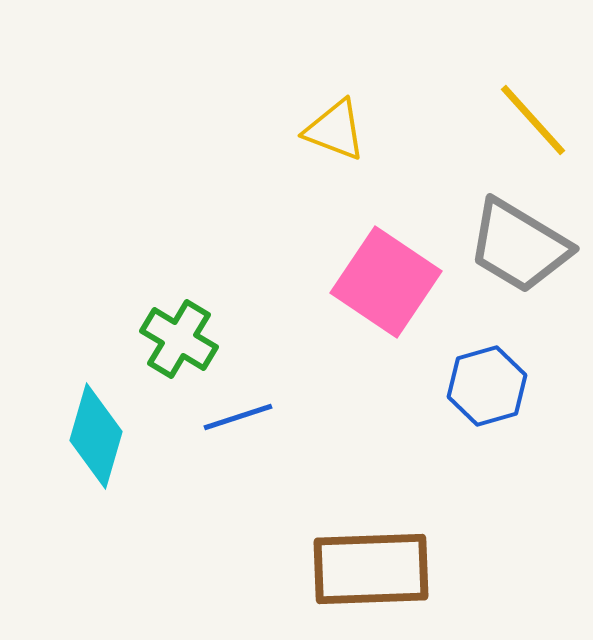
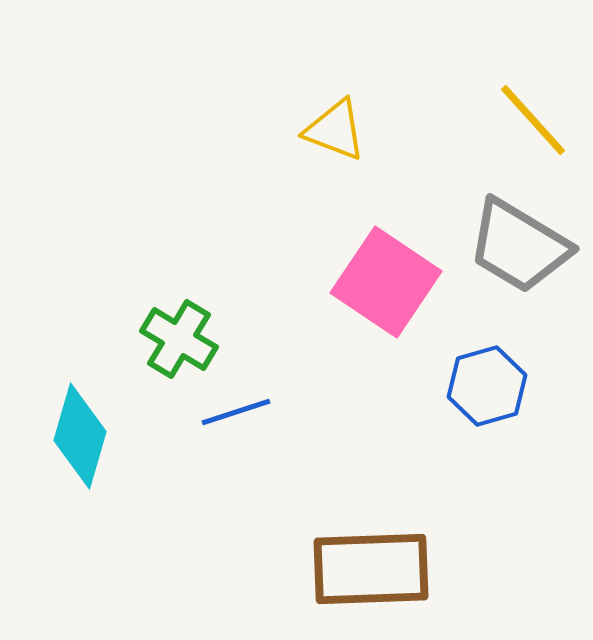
blue line: moved 2 px left, 5 px up
cyan diamond: moved 16 px left
